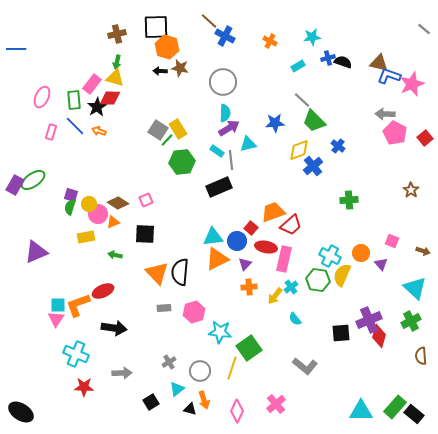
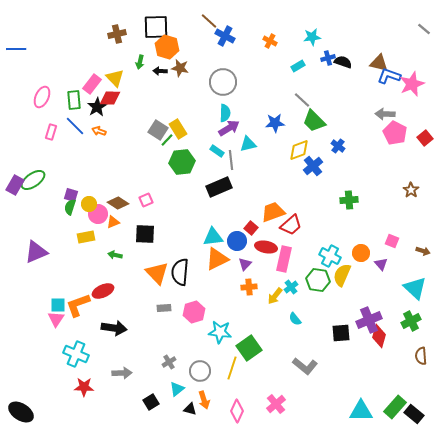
green arrow at (117, 62): moved 23 px right
yellow triangle at (115, 78): rotated 30 degrees clockwise
